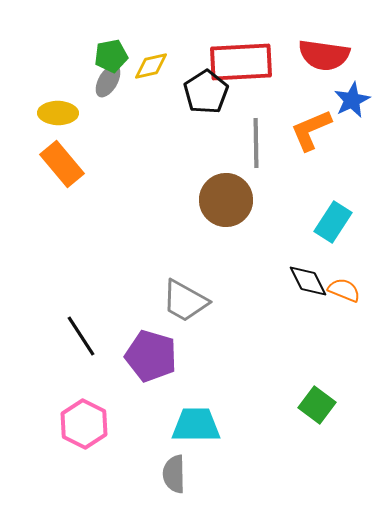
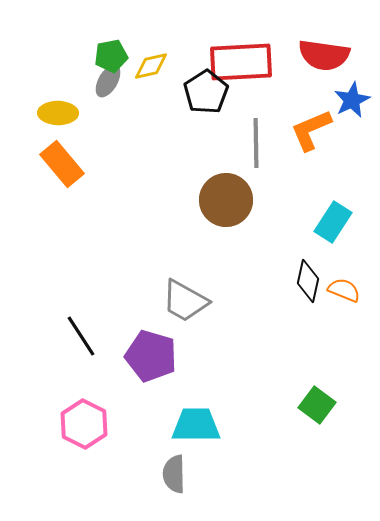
black diamond: rotated 39 degrees clockwise
